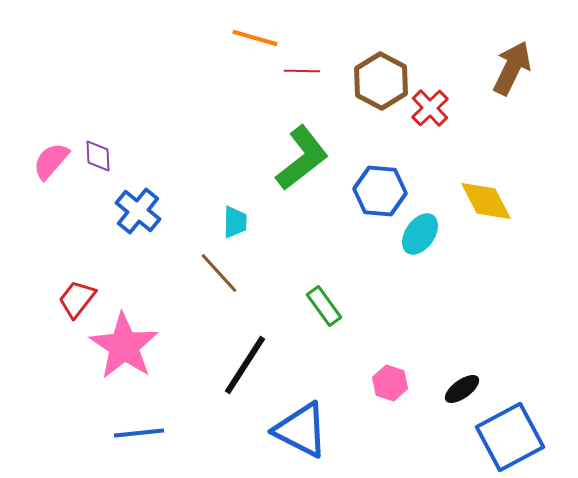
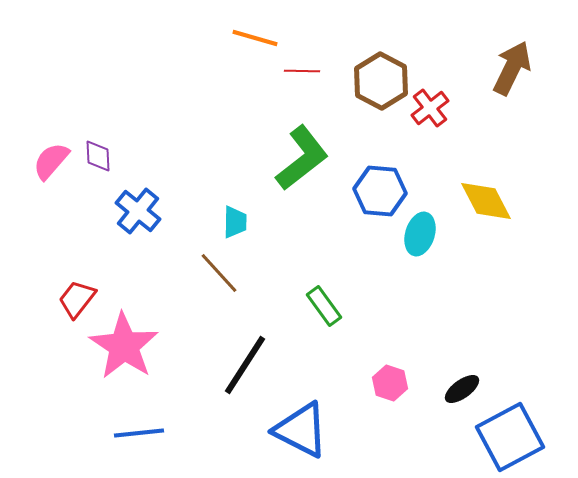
red cross: rotated 6 degrees clockwise
cyan ellipse: rotated 18 degrees counterclockwise
